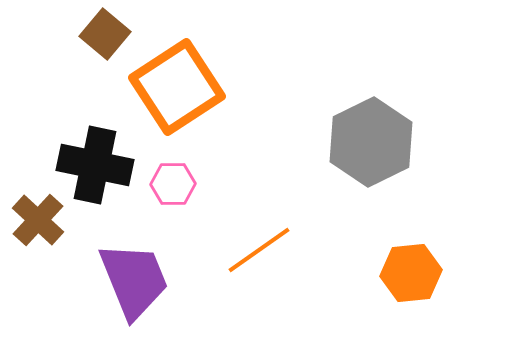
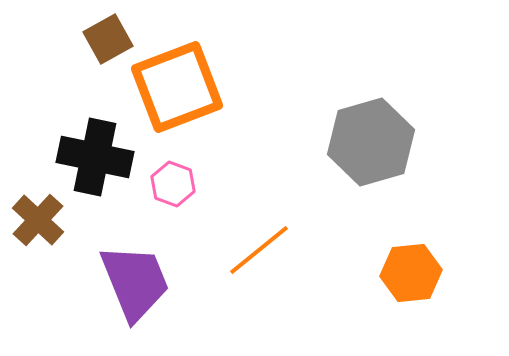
brown square: moved 3 px right, 5 px down; rotated 21 degrees clockwise
orange square: rotated 12 degrees clockwise
gray hexagon: rotated 10 degrees clockwise
black cross: moved 8 px up
pink hexagon: rotated 21 degrees clockwise
orange line: rotated 4 degrees counterclockwise
purple trapezoid: moved 1 px right, 2 px down
